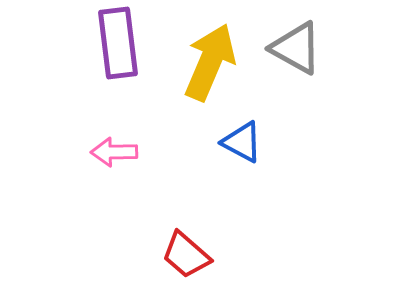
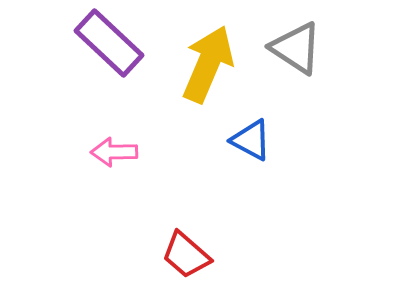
purple rectangle: moved 9 px left; rotated 40 degrees counterclockwise
gray triangle: rotated 4 degrees clockwise
yellow arrow: moved 2 px left, 2 px down
blue triangle: moved 9 px right, 2 px up
